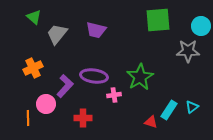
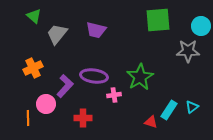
green triangle: moved 1 px up
